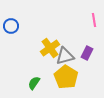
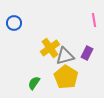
blue circle: moved 3 px right, 3 px up
